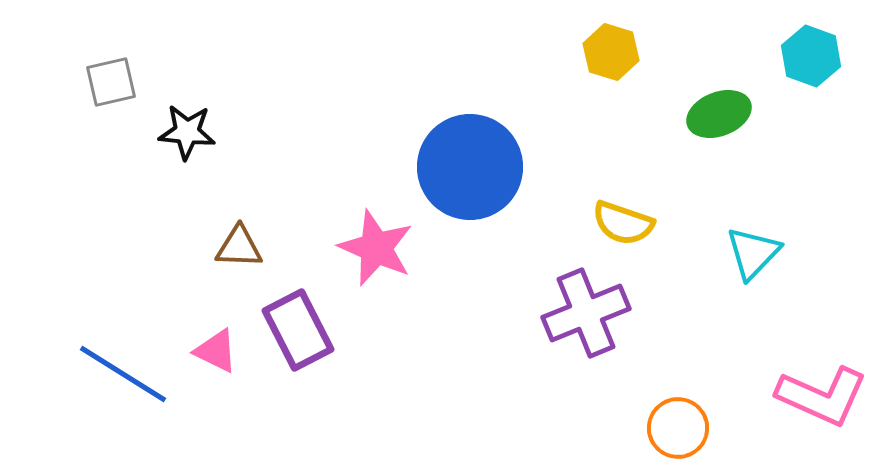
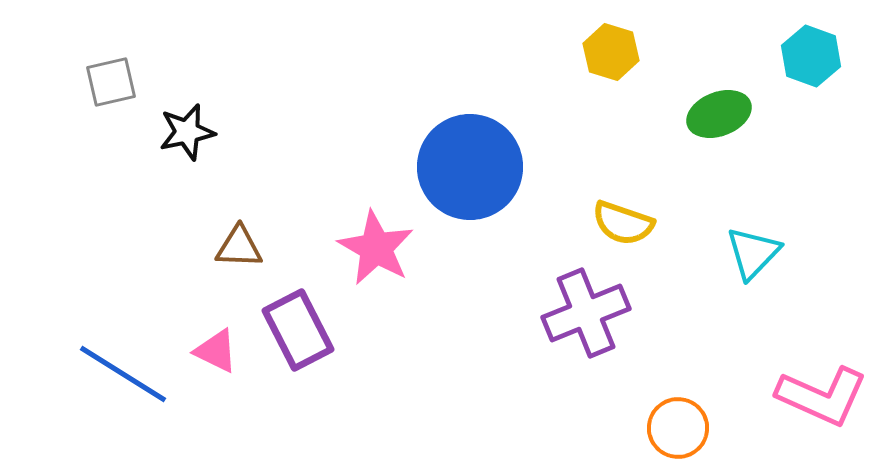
black star: rotated 18 degrees counterclockwise
pink star: rotated 6 degrees clockwise
